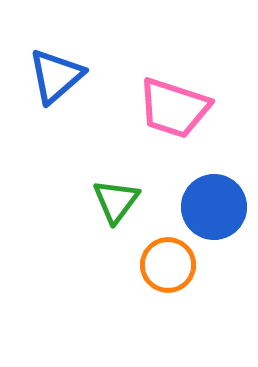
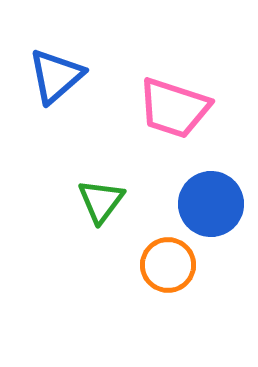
green triangle: moved 15 px left
blue circle: moved 3 px left, 3 px up
